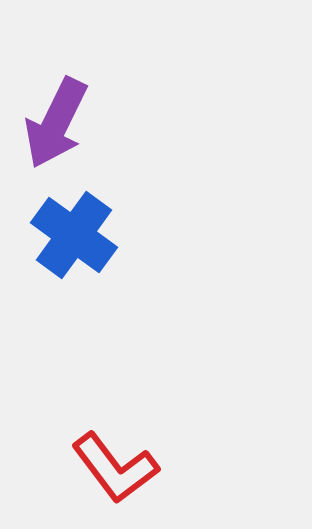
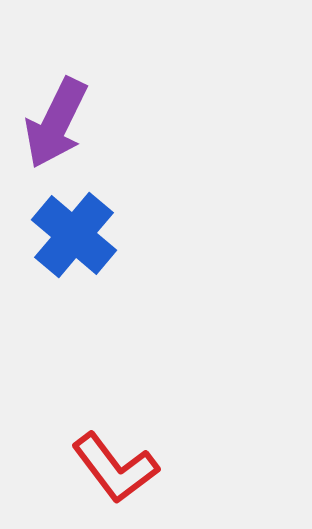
blue cross: rotated 4 degrees clockwise
